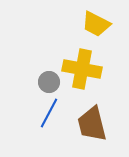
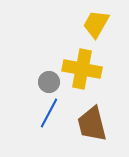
yellow trapezoid: rotated 92 degrees clockwise
